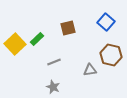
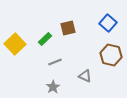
blue square: moved 2 px right, 1 px down
green rectangle: moved 8 px right
gray line: moved 1 px right
gray triangle: moved 5 px left, 6 px down; rotated 32 degrees clockwise
gray star: rotated 16 degrees clockwise
